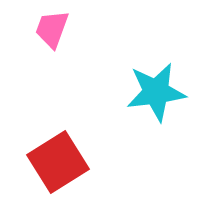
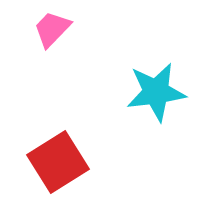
pink trapezoid: rotated 24 degrees clockwise
